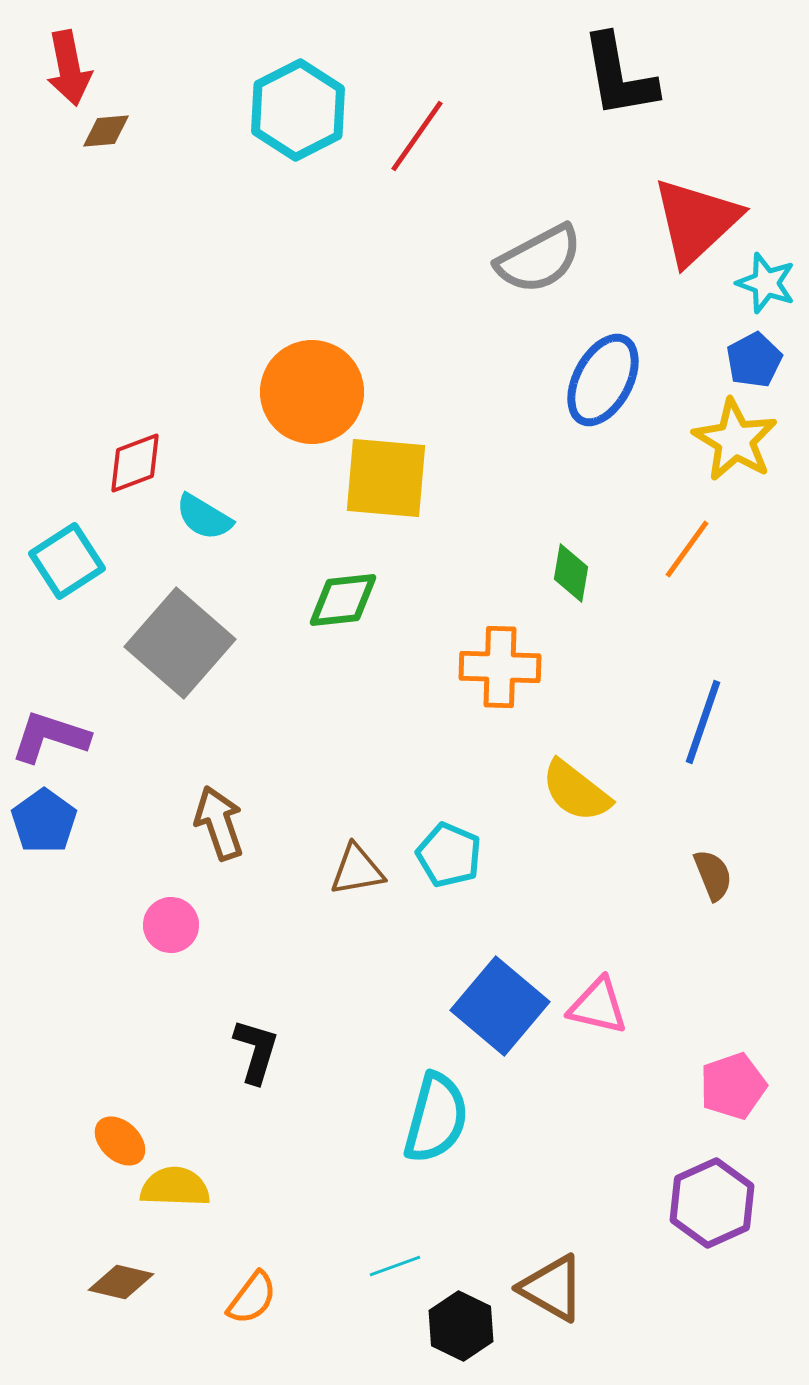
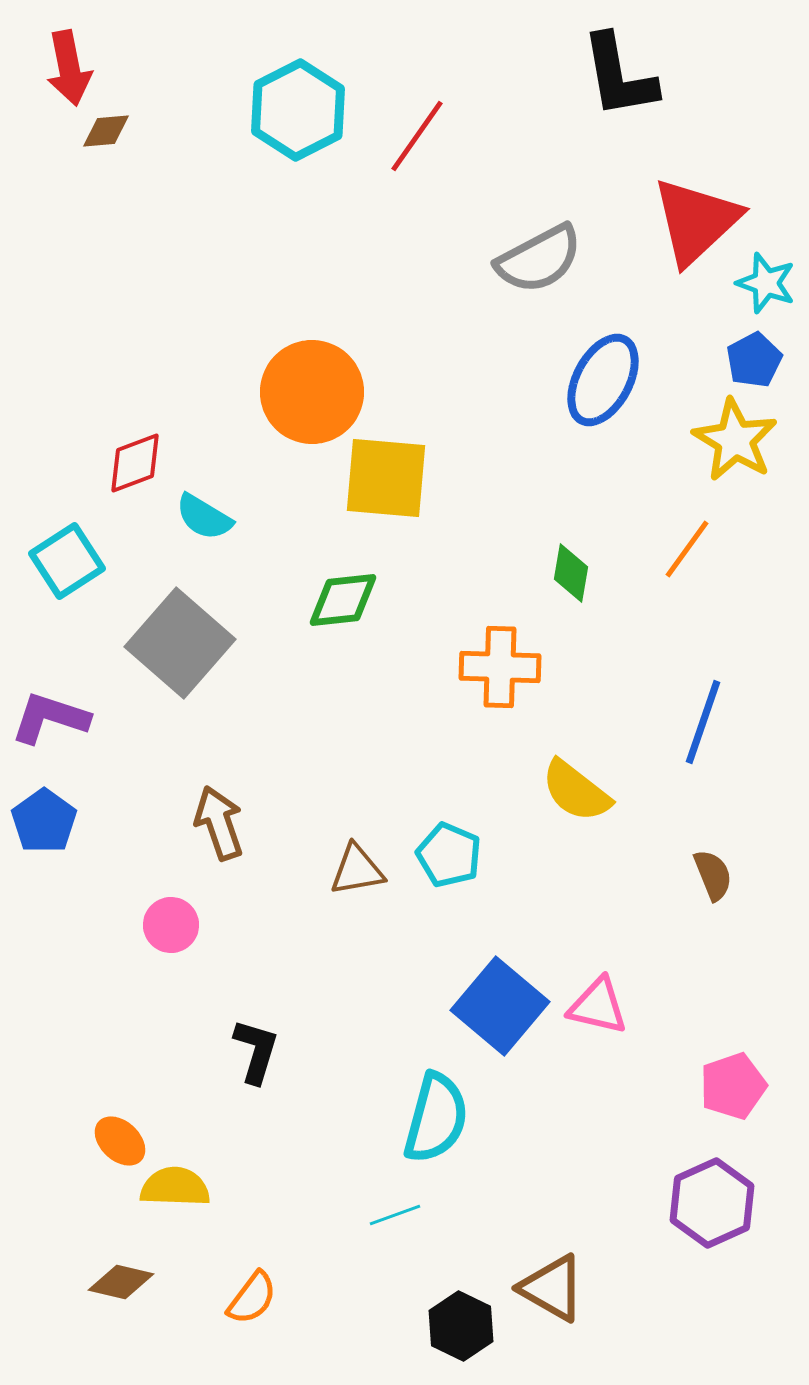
purple L-shape at (50, 737): moved 19 px up
cyan line at (395, 1266): moved 51 px up
